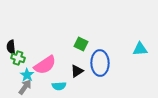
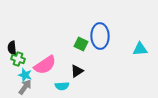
black semicircle: moved 1 px right, 1 px down
green cross: moved 1 px down
blue ellipse: moved 27 px up
cyan star: moved 2 px left; rotated 16 degrees counterclockwise
cyan semicircle: moved 3 px right
